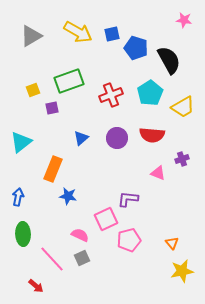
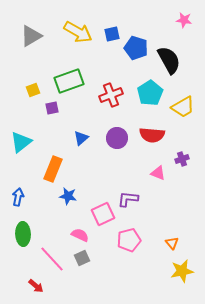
pink square: moved 3 px left, 5 px up
